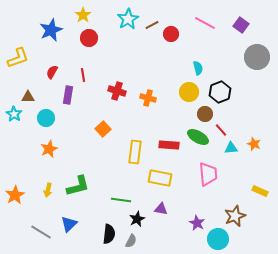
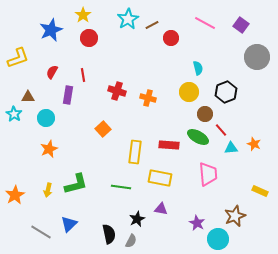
red circle at (171, 34): moved 4 px down
black hexagon at (220, 92): moved 6 px right
green L-shape at (78, 186): moved 2 px left, 2 px up
green line at (121, 200): moved 13 px up
black semicircle at (109, 234): rotated 18 degrees counterclockwise
